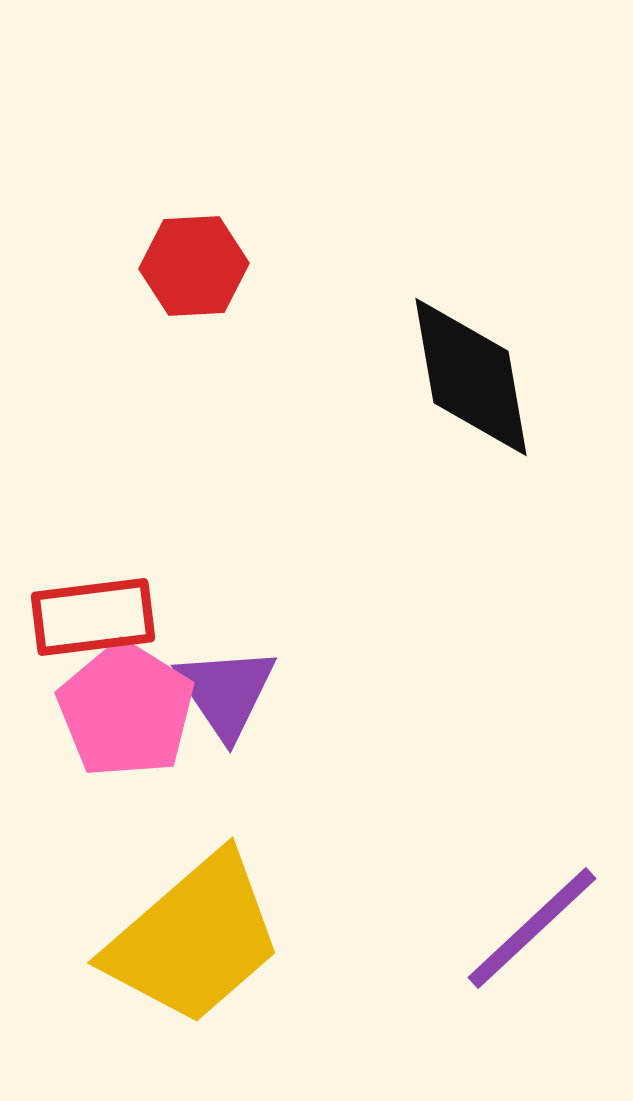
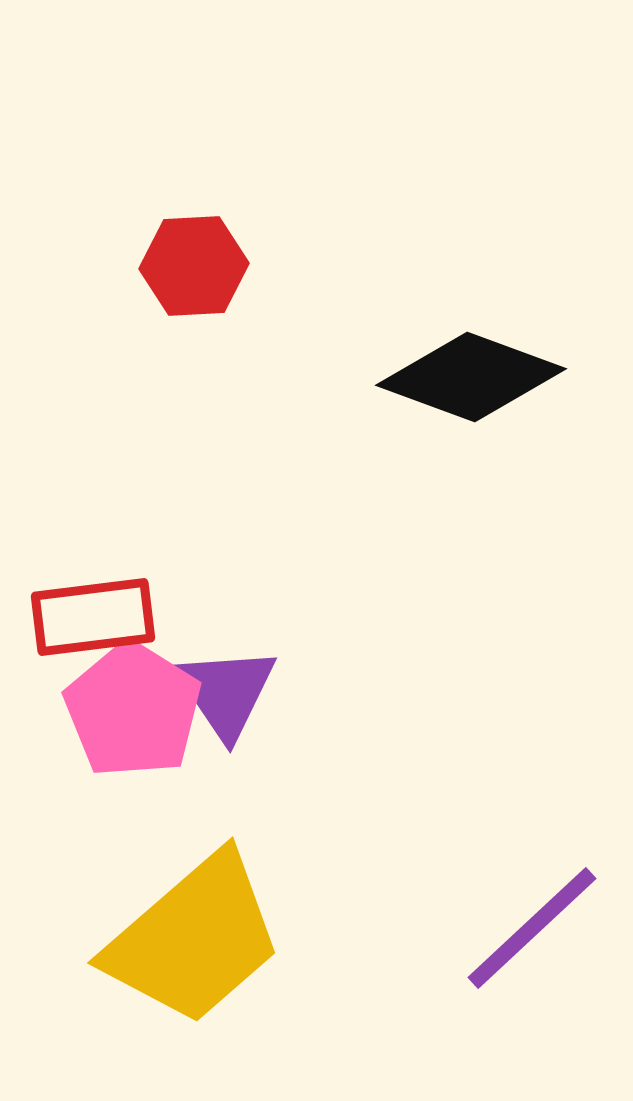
black diamond: rotated 60 degrees counterclockwise
pink pentagon: moved 7 px right
